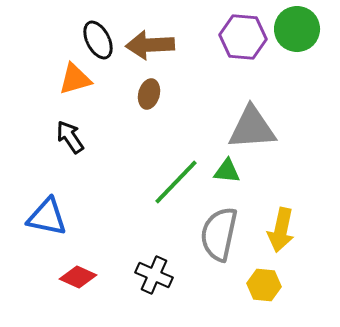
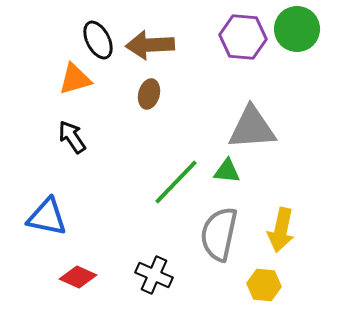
black arrow: moved 2 px right
